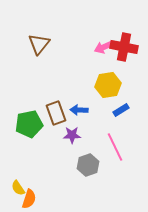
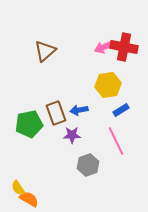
brown triangle: moved 6 px right, 7 px down; rotated 10 degrees clockwise
blue arrow: rotated 12 degrees counterclockwise
pink line: moved 1 px right, 6 px up
orange semicircle: rotated 78 degrees counterclockwise
